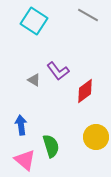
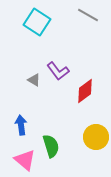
cyan square: moved 3 px right, 1 px down
